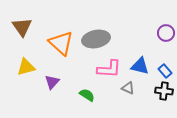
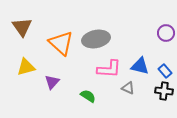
green semicircle: moved 1 px right, 1 px down
